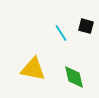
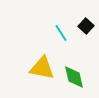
black square: rotated 28 degrees clockwise
yellow triangle: moved 9 px right, 1 px up
